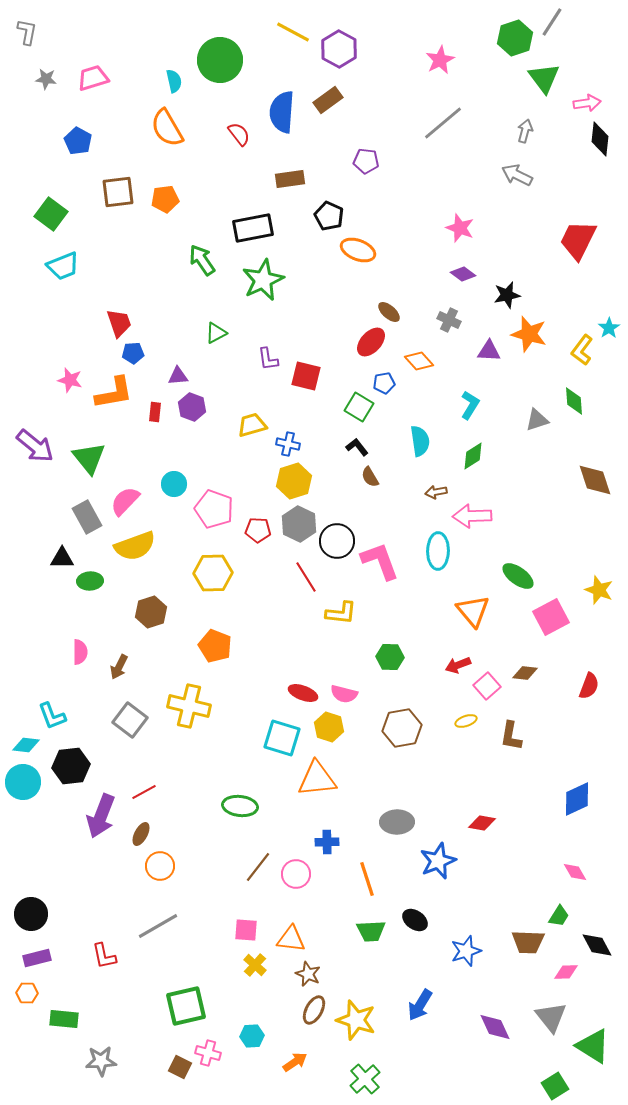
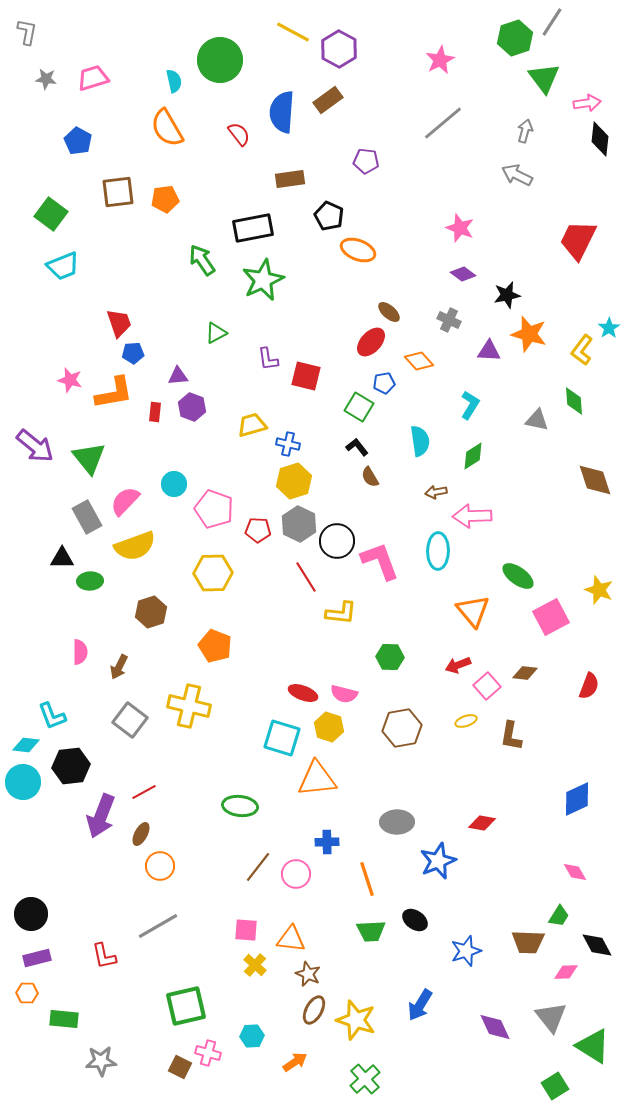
gray triangle at (537, 420): rotated 30 degrees clockwise
